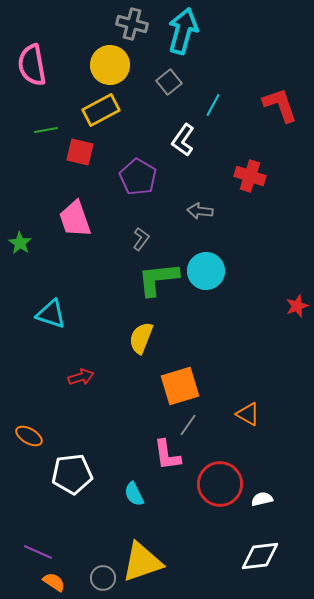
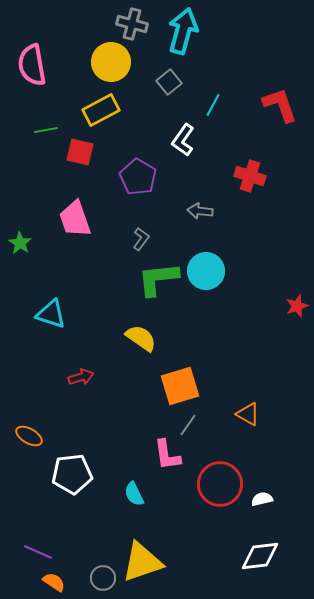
yellow circle: moved 1 px right, 3 px up
yellow semicircle: rotated 104 degrees clockwise
